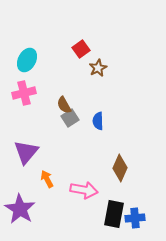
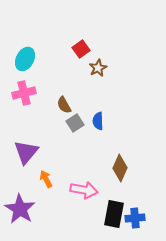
cyan ellipse: moved 2 px left, 1 px up
gray square: moved 5 px right, 5 px down
orange arrow: moved 1 px left
